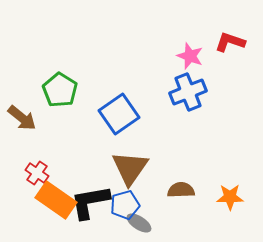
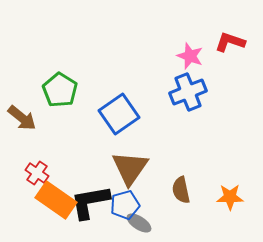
brown semicircle: rotated 100 degrees counterclockwise
